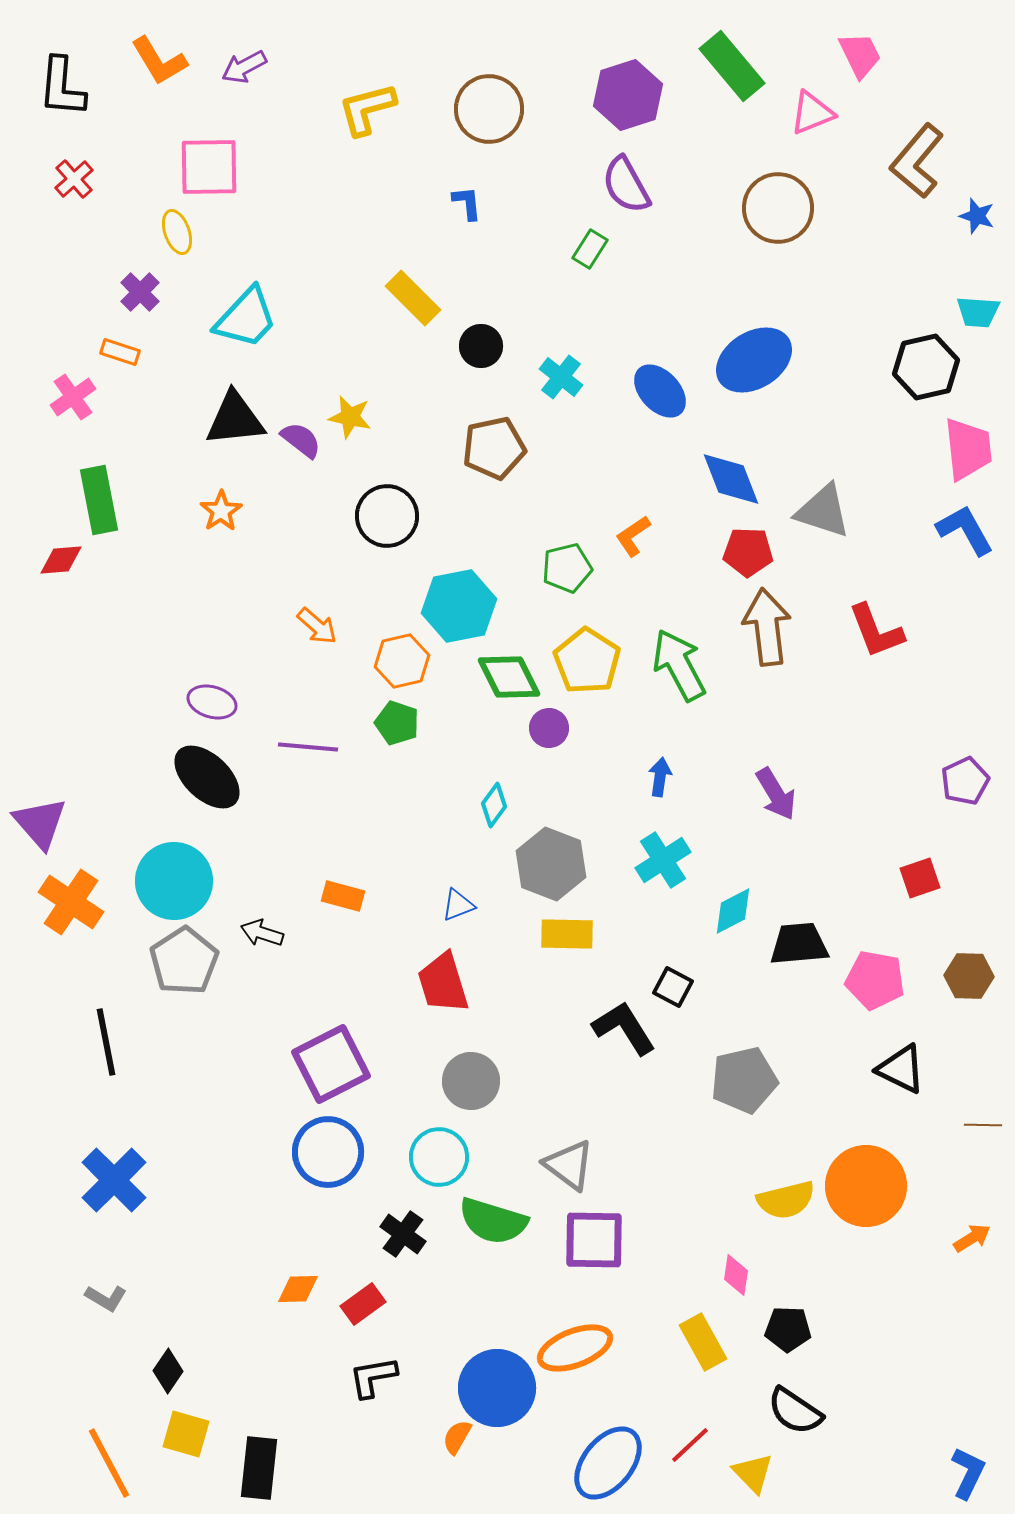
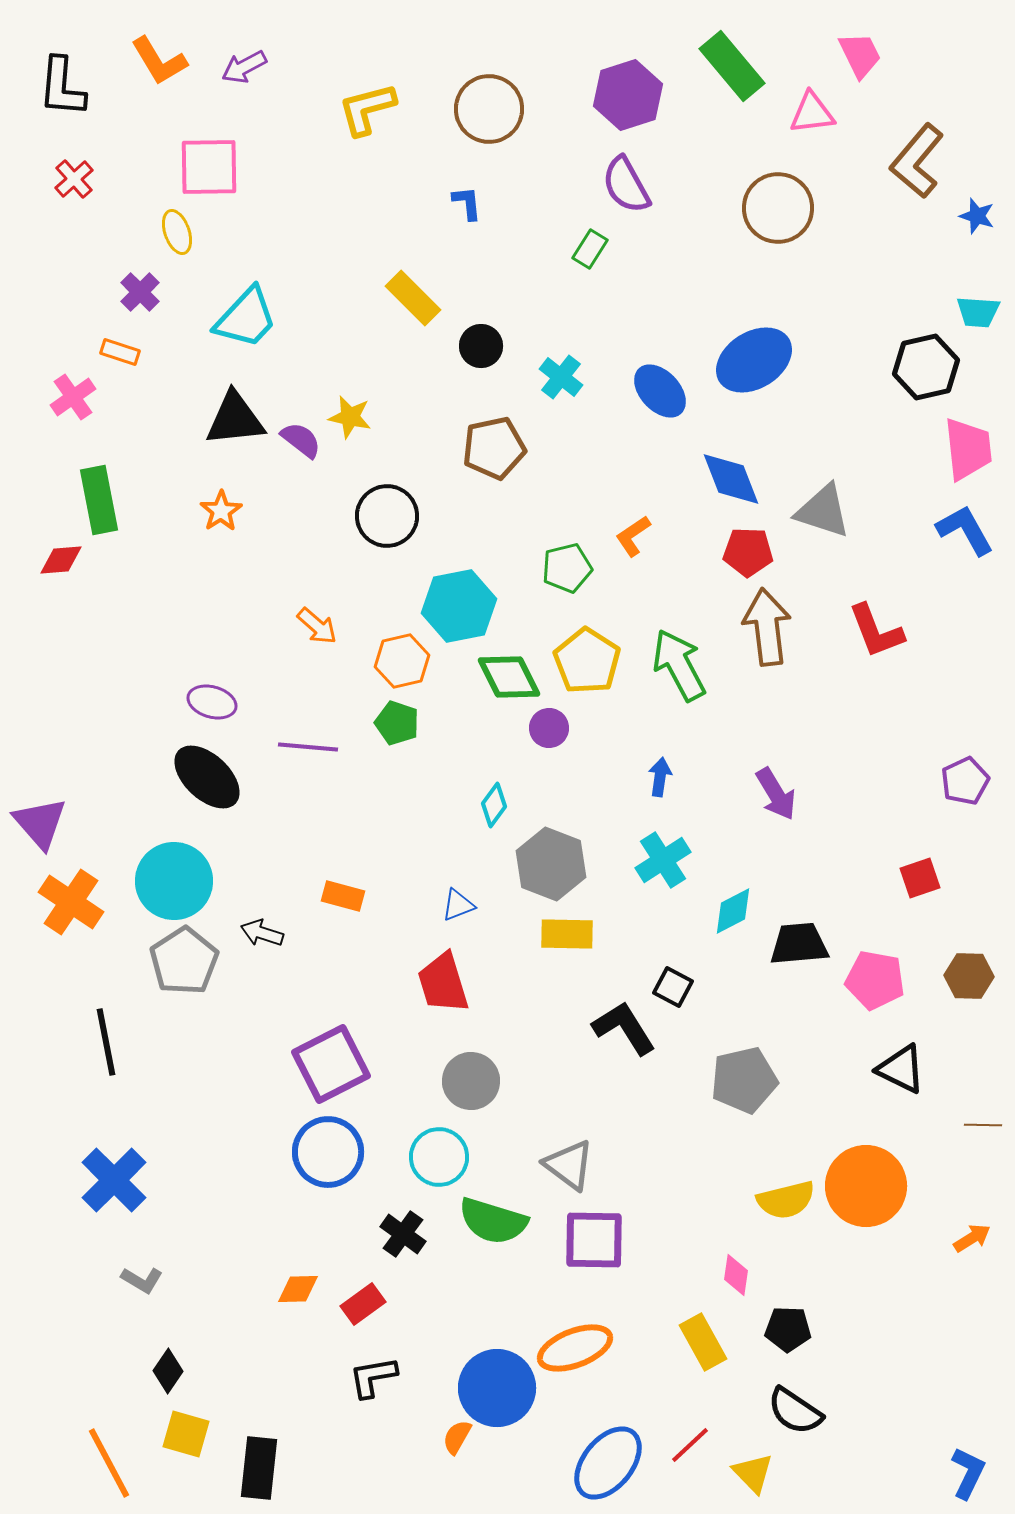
pink triangle at (812, 113): rotated 15 degrees clockwise
gray L-shape at (106, 1298): moved 36 px right, 18 px up
